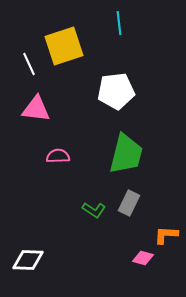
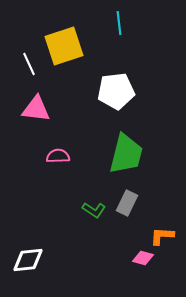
gray rectangle: moved 2 px left
orange L-shape: moved 4 px left, 1 px down
white diamond: rotated 8 degrees counterclockwise
